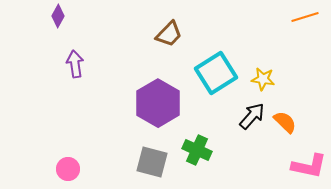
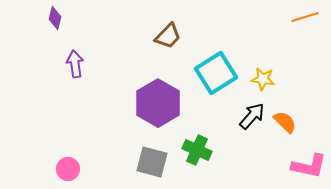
purple diamond: moved 3 px left, 2 px down; rotated 15 degrees counterclockwise
brown trapezoid: moved 1 px left, 2 px down
